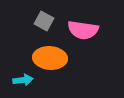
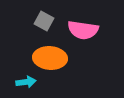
cyan arrow: moved 3 px right, 2 px down
